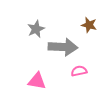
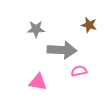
gray star: rotated 24 degrees clockwise
gray arrow: moved 1 px left, 3 px down
pink triangle: moved 1 px right, 1 px down
